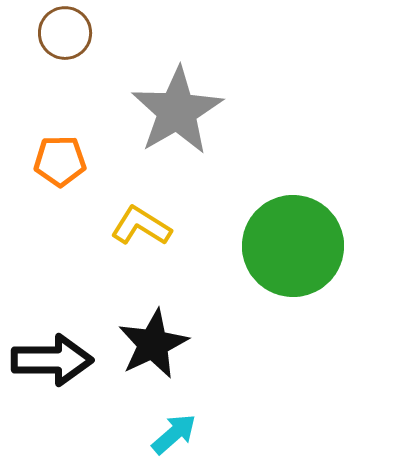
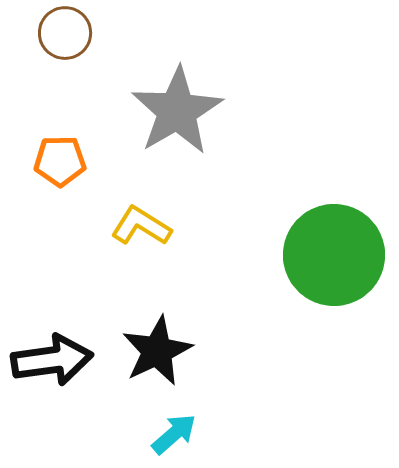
green circle: moved 41 px right, 9 px down
black star: moved 4 px right, 7 px down
black arrow: rotated 8 degrees counterclockwise
